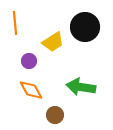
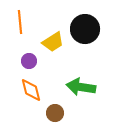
orange line: moved 5 px right, 1 px up
black circle: moved 2 px down
orange diamond: rotated 15 degrees clockwise
brown circle: moved 2 px up
